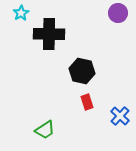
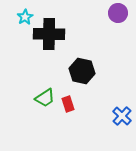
cyan star: moved 4 px right, 4 px down
red rectangle: moved 19 px left, 2 px down
blue cross: moved 2 px right
green trapezoid: moved 32 px up
